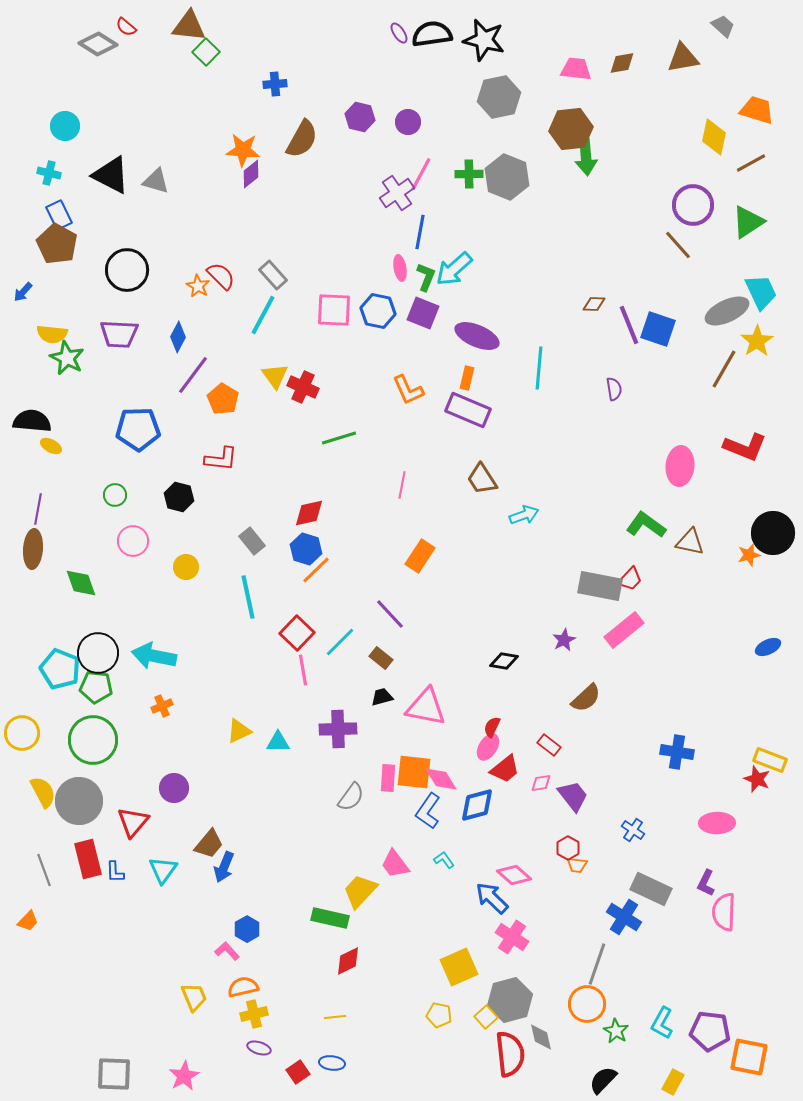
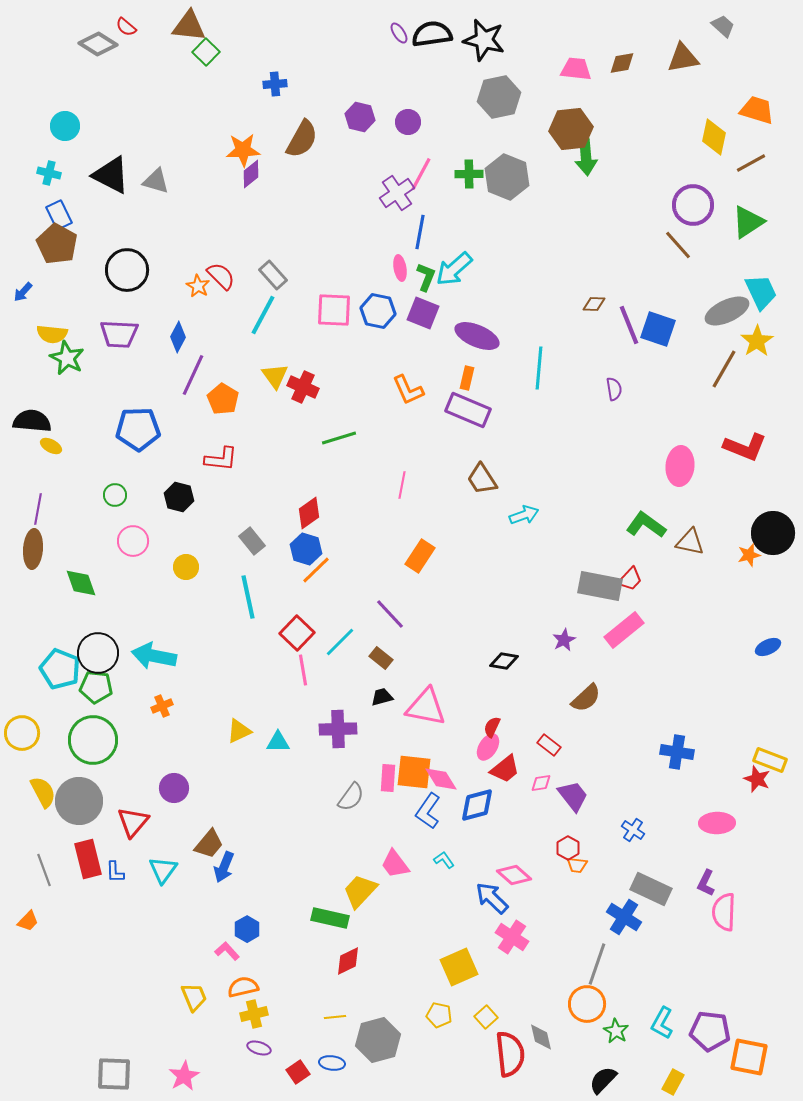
orange star at (243, 150): rotated 8 degrees counterclockwise
purple line at (193, 375): rotated 12 degrees counterclockwise
red diamond at (309, 513): rotated 24 degrees counterclockwise
gray hexagon at (510, 1000): moved 132 px left, 40 px down
